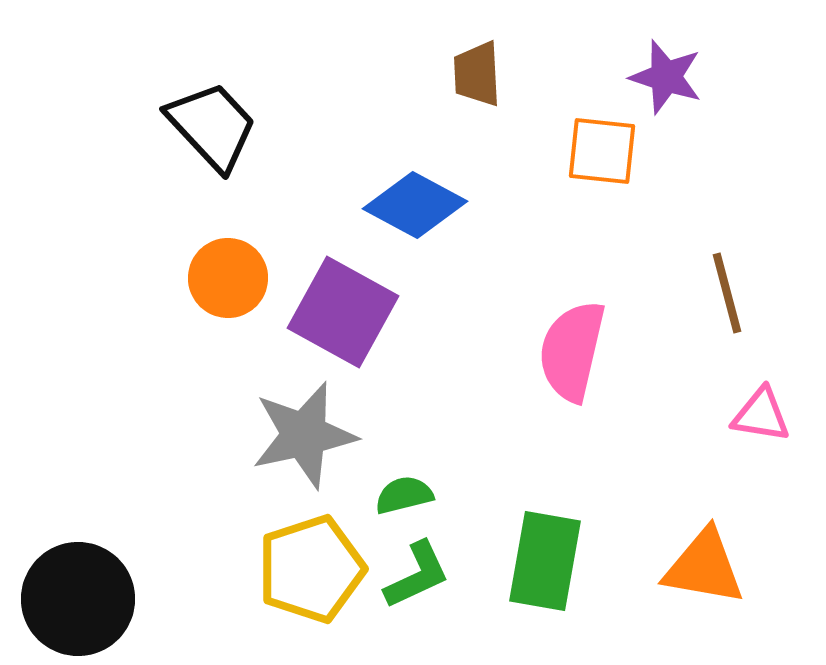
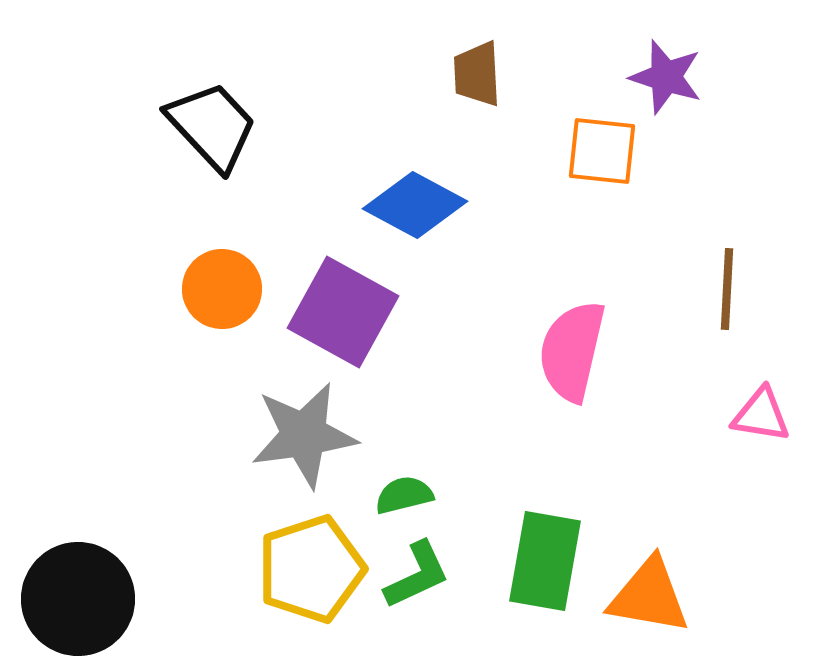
orange circle: moved 6 px left, 11 px down
brown line: moved 4 px up; rotated 18 degrees clockwise
gray star: rotated 4 degrees clockwise
orange triangle: moved 55 px left, 29 px down
